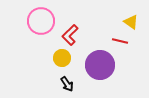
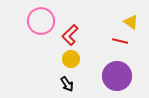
yellow circle: moved 9 px right, 1 px down
purple circle: moved 17 px right, 11 px down
